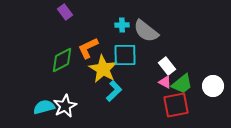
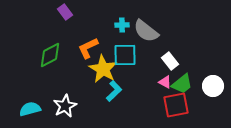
green diamond: moved 12 px left, 5 px up
white rectangle: moved 3 px right, 5 px up
cyan semicircle: moved 14 px left, 2 px down
